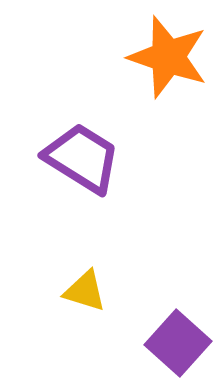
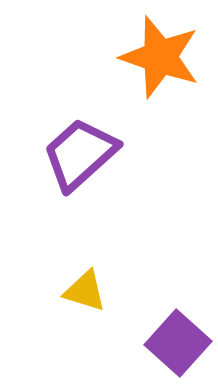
orange star: moved 8 px left
purple trapezoid: moved 2 px left, 4 px up; rotated 74 degrees counterclockwise
